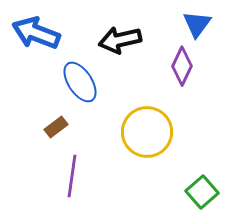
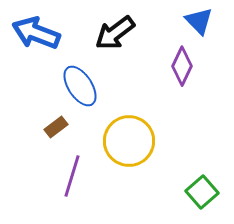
blue triangle: moved 2 px right, 3 px up; rotated 20 degrees counterclockwise
black arrow: moved 5 px left, 7 px up; rotated 24 degrees counterclockwise
blue ellipse: moved 4 px down
yellow circle: moved 18 px left, 9 px down
purple line: rotated 9 degrees clockwise
